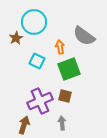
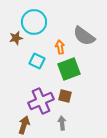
brown star: rotated 16 degrees clockwise
purple cross: moved 1 px right
